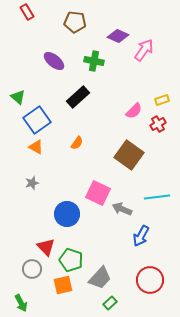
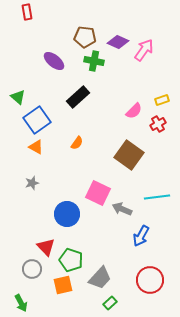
red rectangle: rotated 21 degrees clockwise
brown pentagon: moved 10 px right, 15 px down
purple diamond: moved 6 px down
